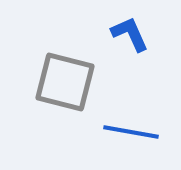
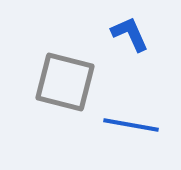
blue line: moved 7 px up
